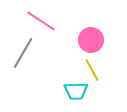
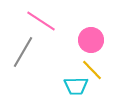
gray line: moved 1 px up
yellow line: rotated 15 degrees counterclockwise
cyan trapezoid: moved 5 px up
